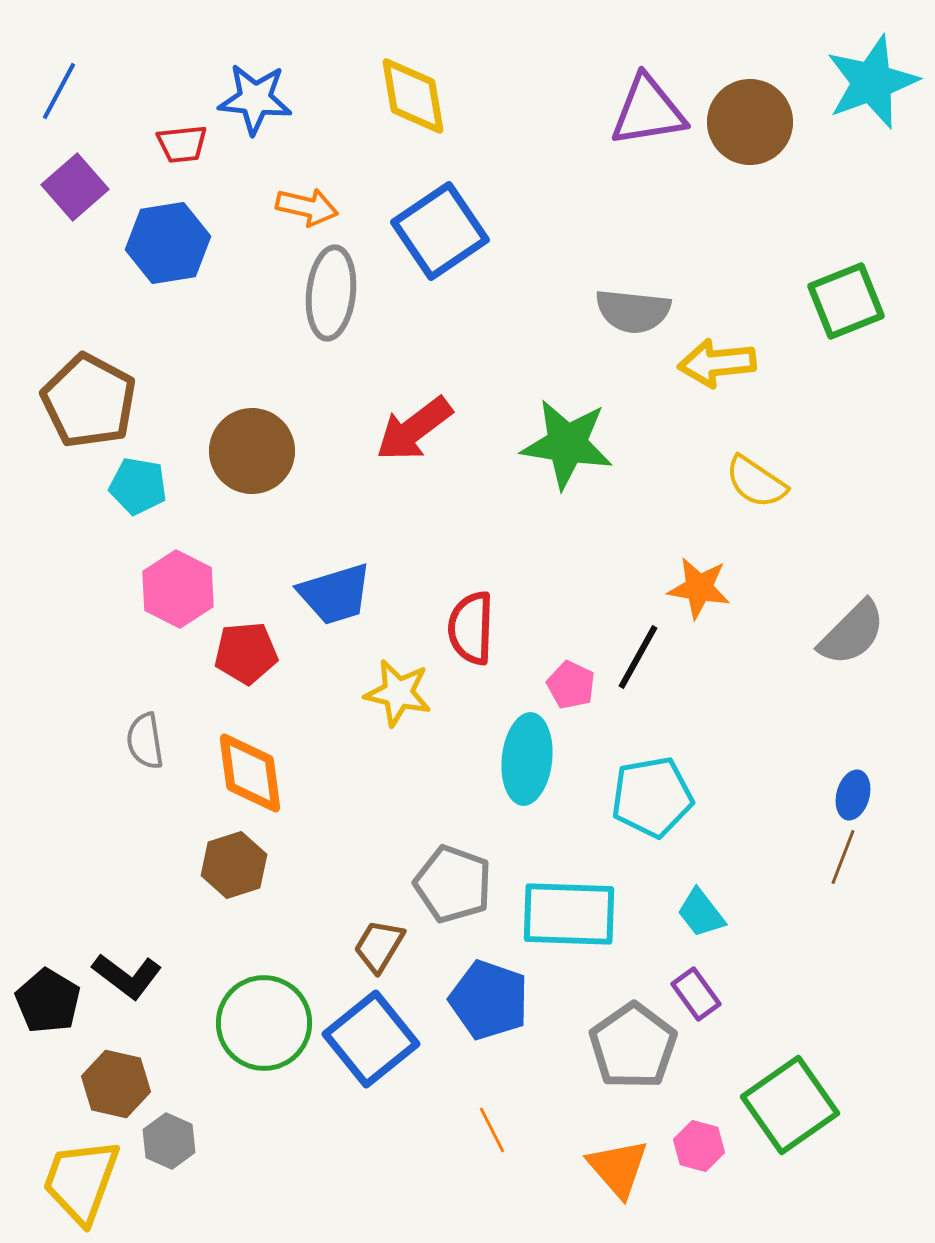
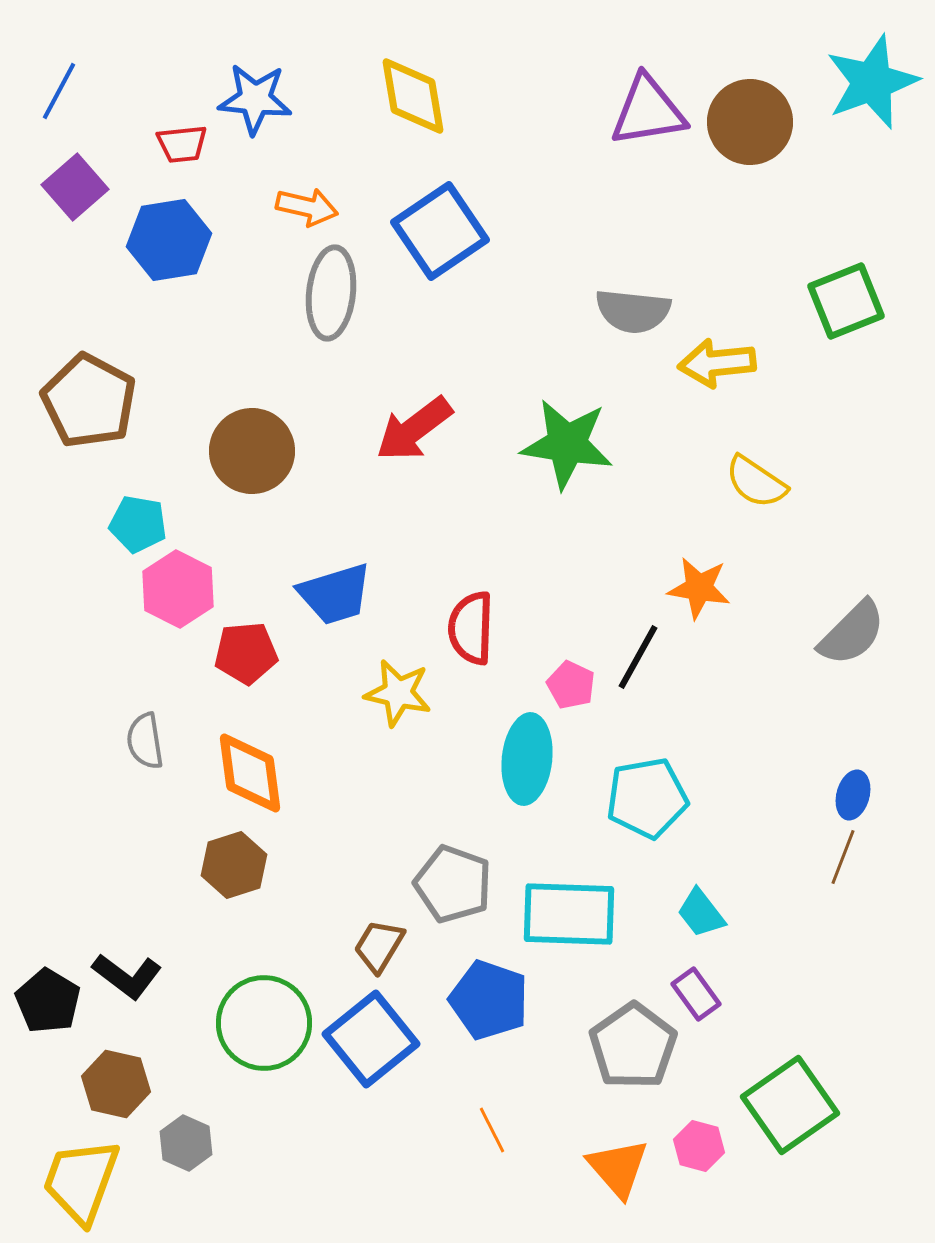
blue hexagon at (168, 243): moved 1 px right, 3 px up
cyan pentagon at (138, 486): moved 38 px down
cyan pentagon at (652, 797): moved 5 px left, 1 px down
gray hexagon at (169, 1141): moved 17 px right, 2 px down
